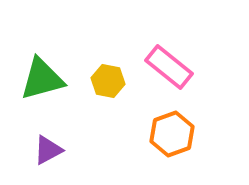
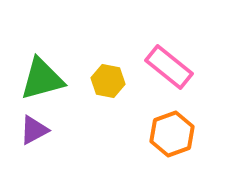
purple triangle: moved 14 px left, 20 px up
